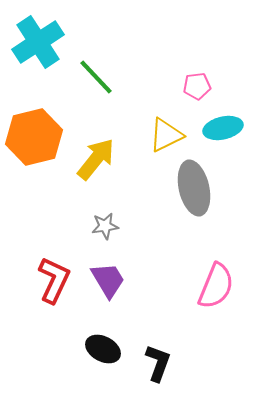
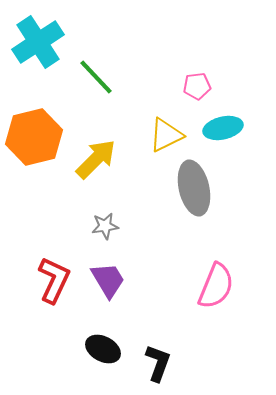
yellow arrow: rotated 6 degrees clockwise
